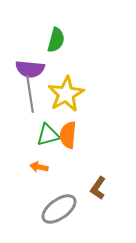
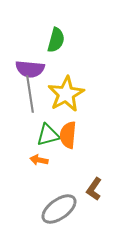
orange arrow: moved 7 px up
brown L-shape: moved 4 px left, 1 px down
